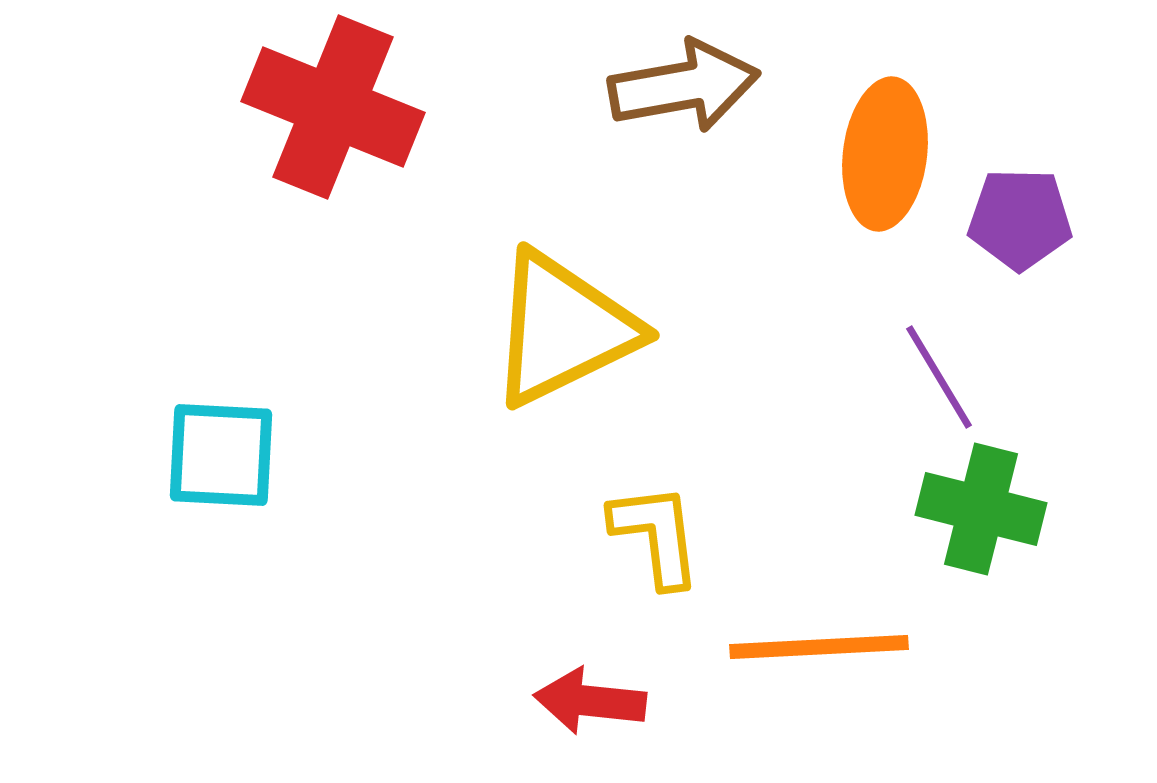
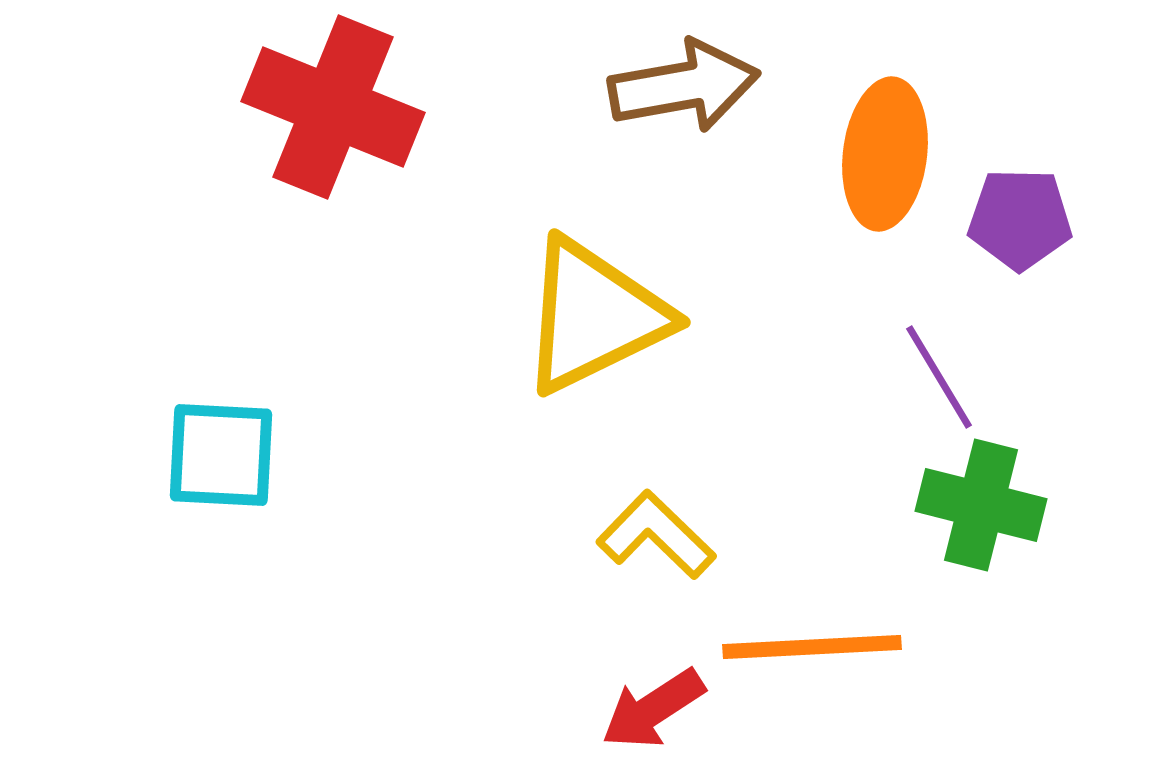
yellow triangle: moved 31 px right, 13 px up
green cross: moved 4 px up
yellow L-shape: rotated 39 degrees counterclockwise
orange line: moved 7 px left
red arrow: moved 63 px right, 8 px down; rotated 39 degrees counterclockwise
